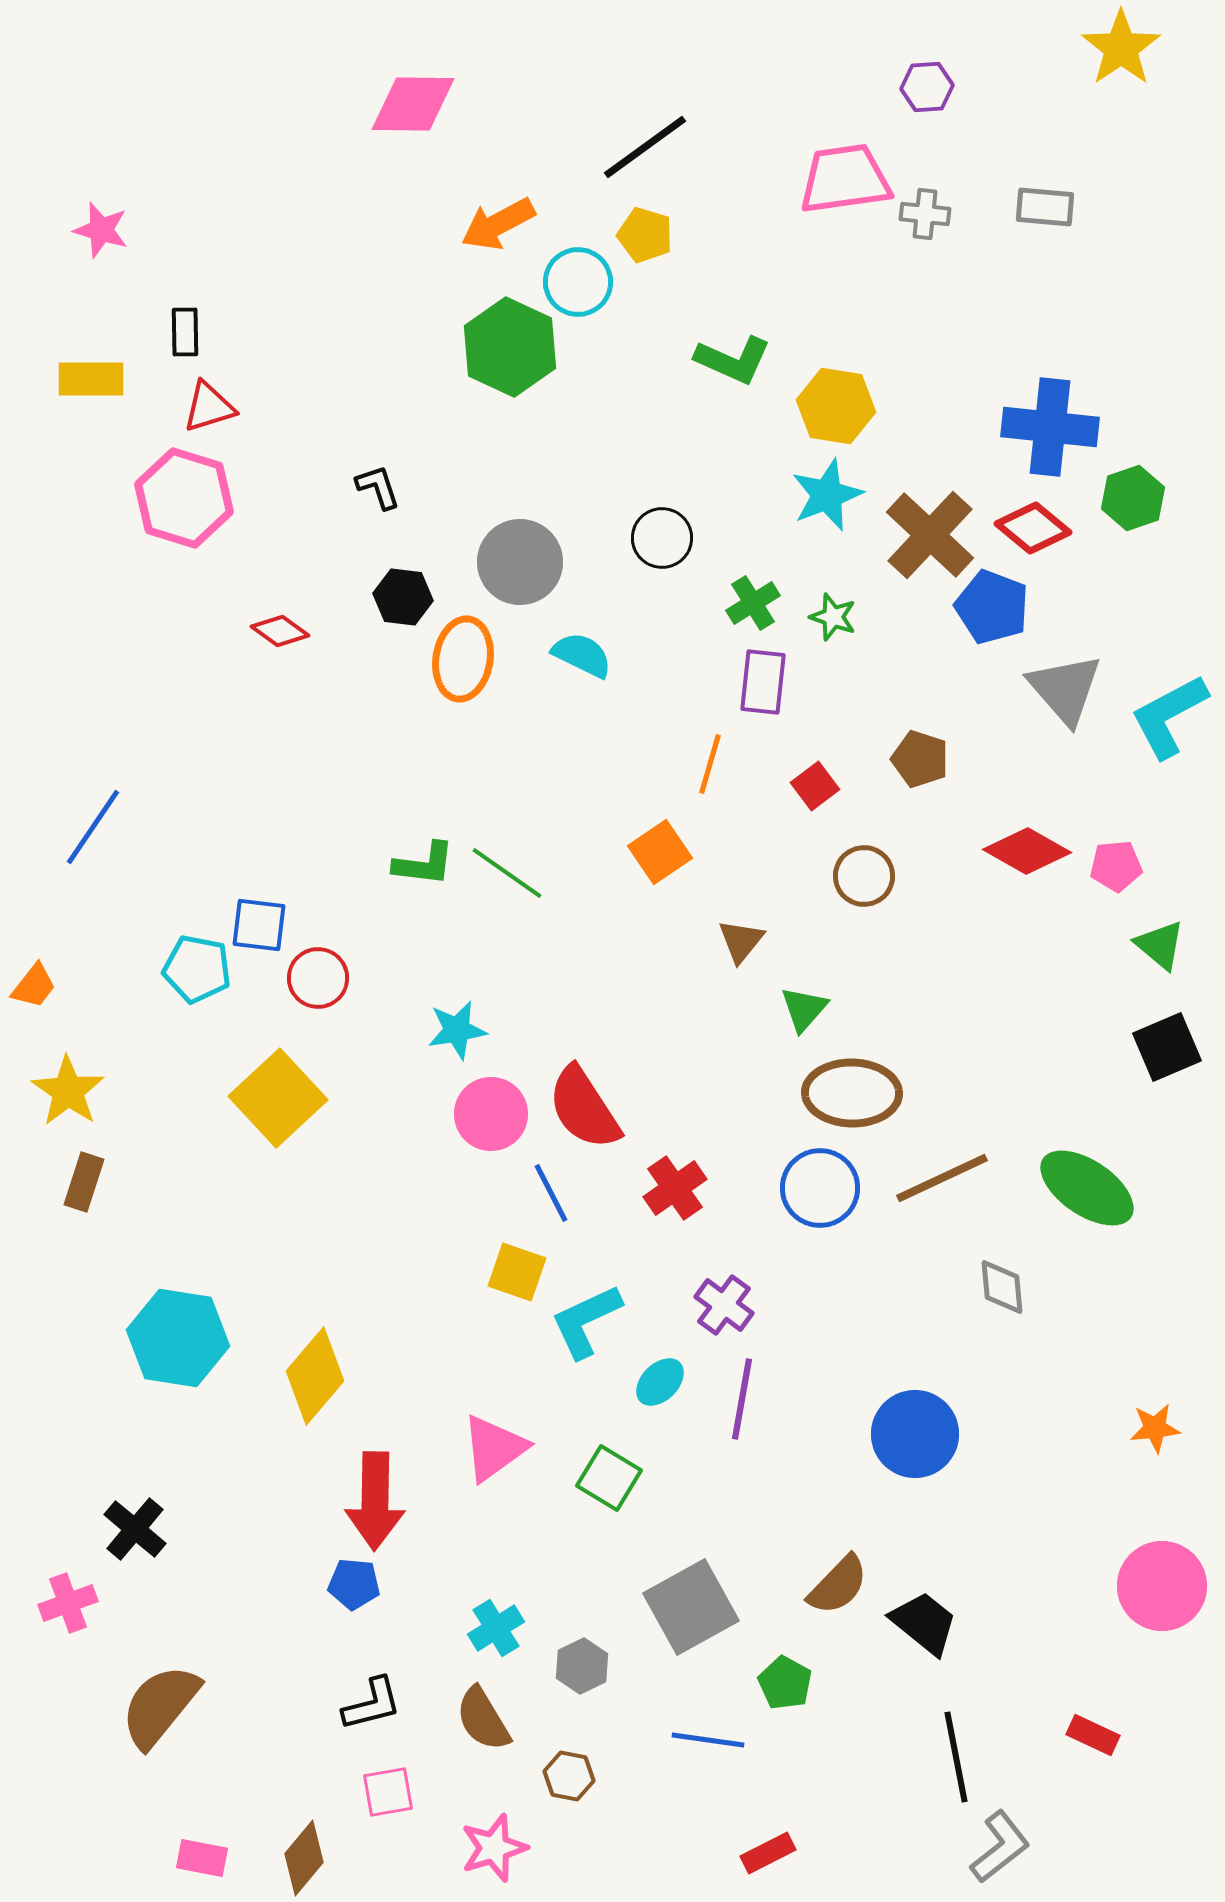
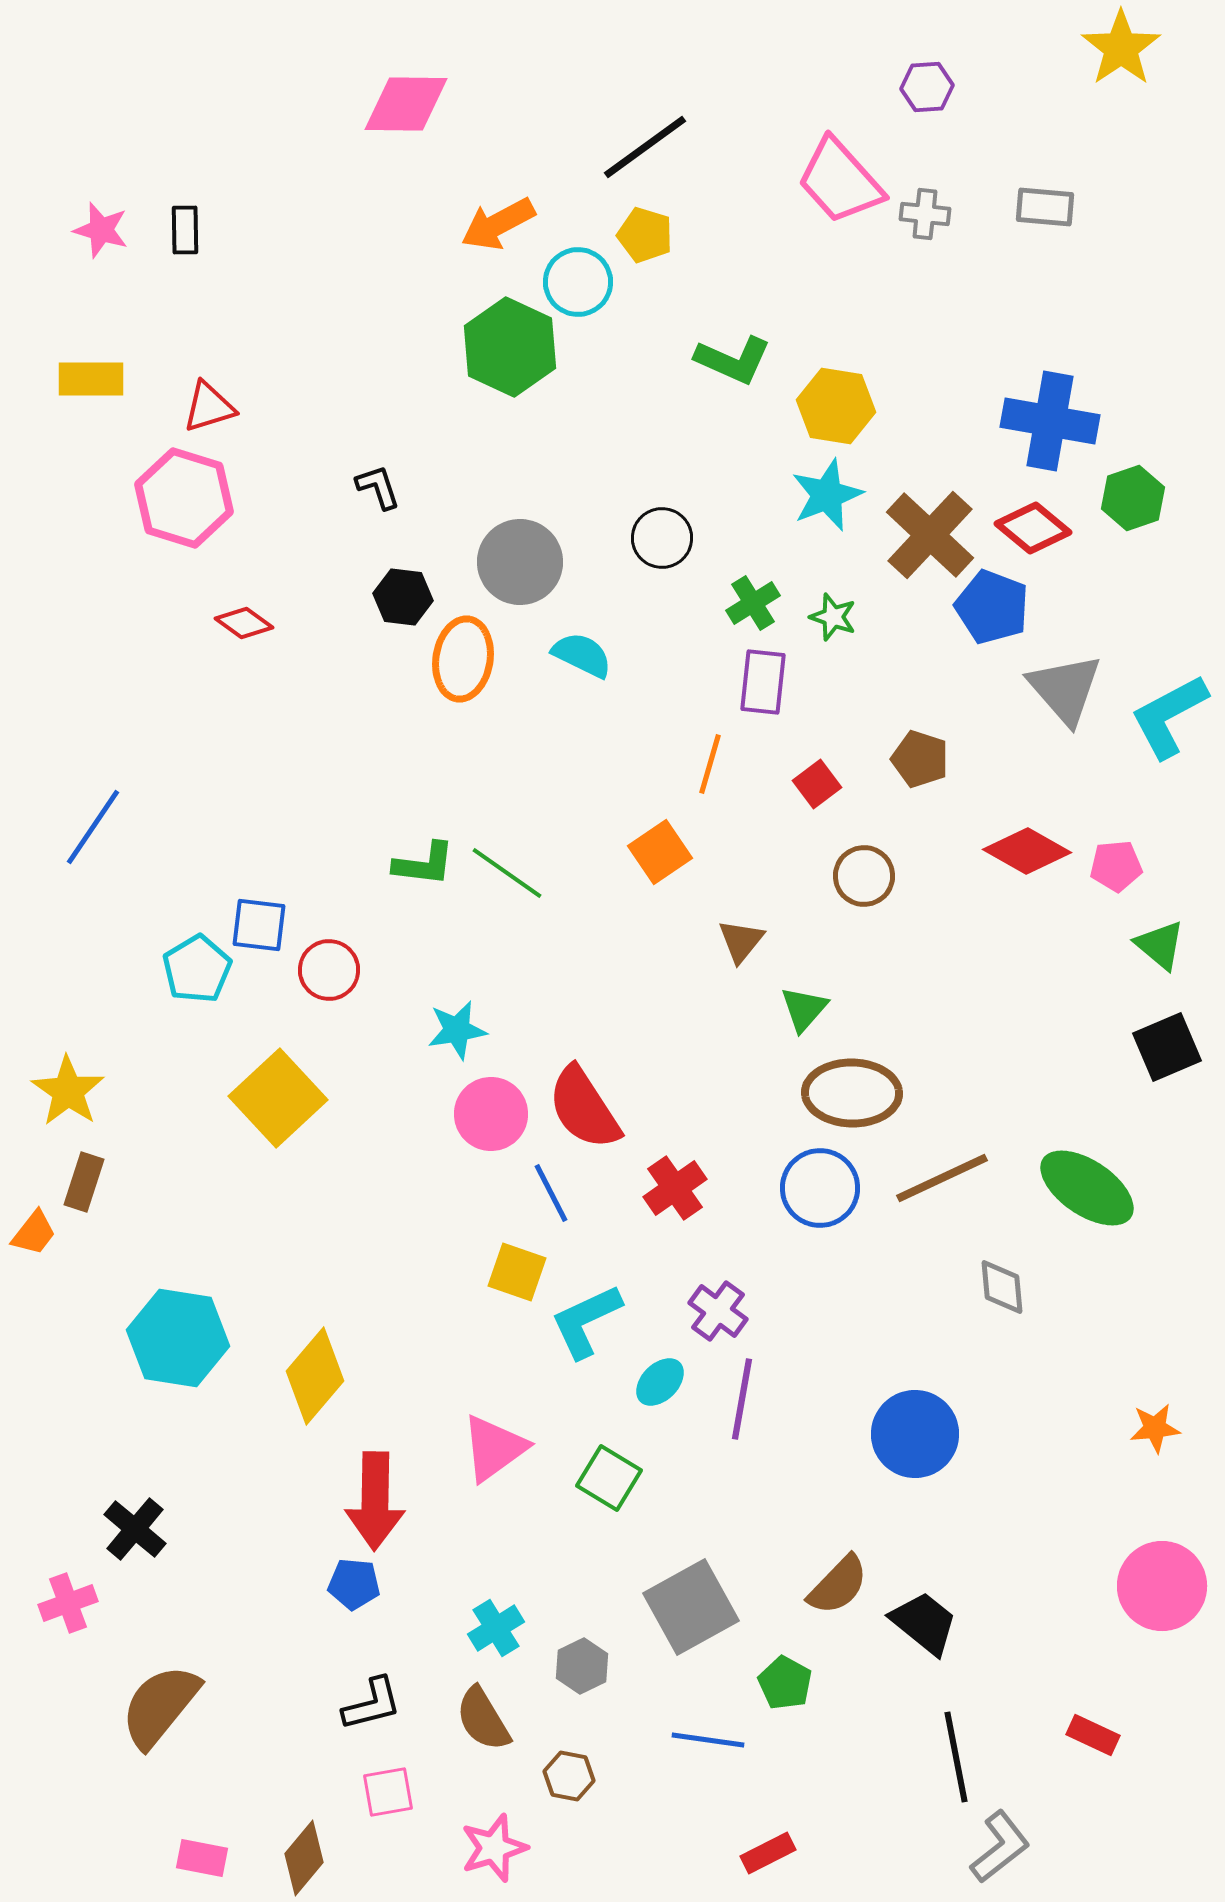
pink diamond at (413, 104): moved 7 px left
pink trapezoid at (845, 179): moved 5 px left, 2 px down; rotated 124 degrees counterclockwise
black rectangle at (185, 332): moved 102 px up
blue cross at (1050, 427): moved 6 px up; rotated 4 degrees clockwise
red diamond at (280, 631): moved 36 px left, 8 px up
red square at (815, 786): moved 2 px right, 2 px up
cyan pentagon at (197, 969): rotated 30 degrees clockwise
red circle at (318, 978): moved 11 px right, 8 px up
orange trapezoid at (34, 986): moved 247 px down
purple cross at (724, 1305): moved 6 px left, 6 px down
